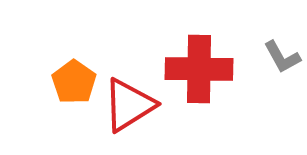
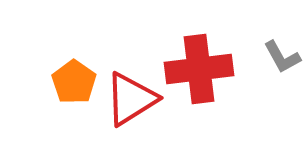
red cross: rotated 8 degrees counterclockwise
red triangle: moved 2 px right, 6 px up
